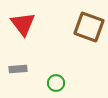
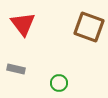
gray rectangle: moved 2 px left; rotated 18 degrees clockwise
green circle: moved 3 px right
